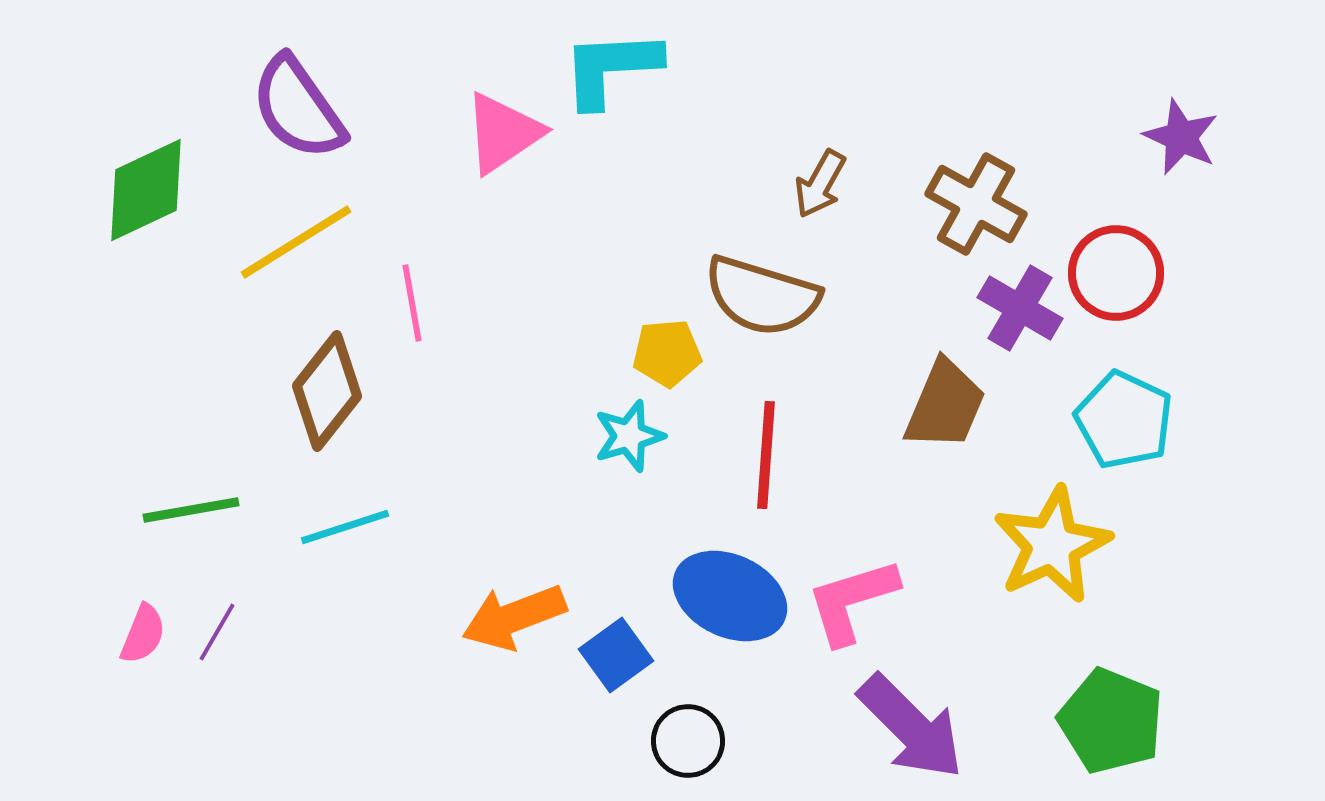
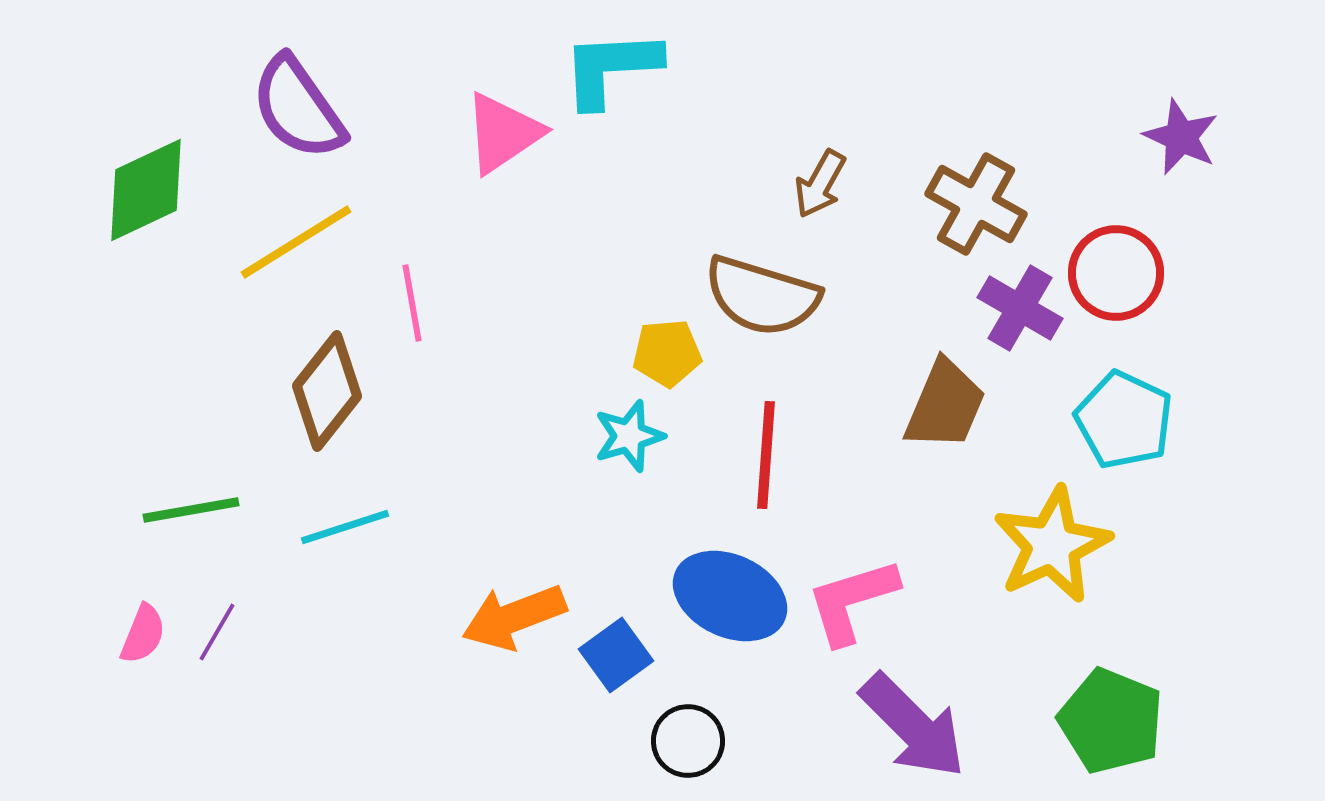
purple arrow: moved 2 px right, 1 px up
